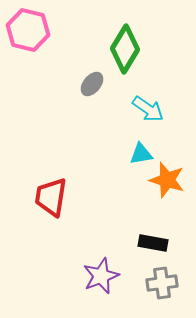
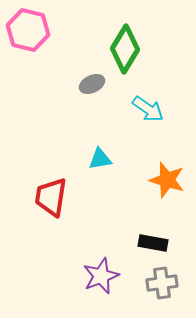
gray ellipse: rotated 25 degrees clockwise
cyan triangle: moved 41 px left, 5 px down
